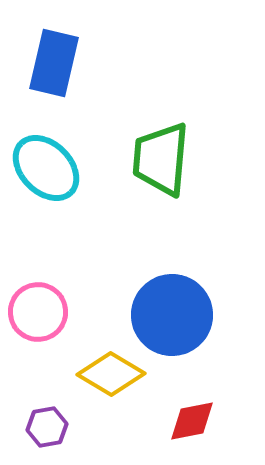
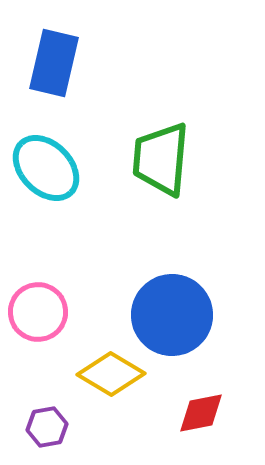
red diamond: moved 9 px right, 8 px up
